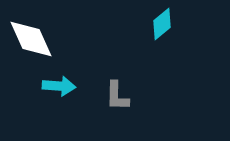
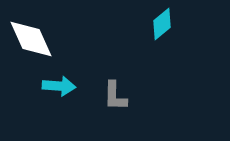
gray L-shape: moved 2 px left
